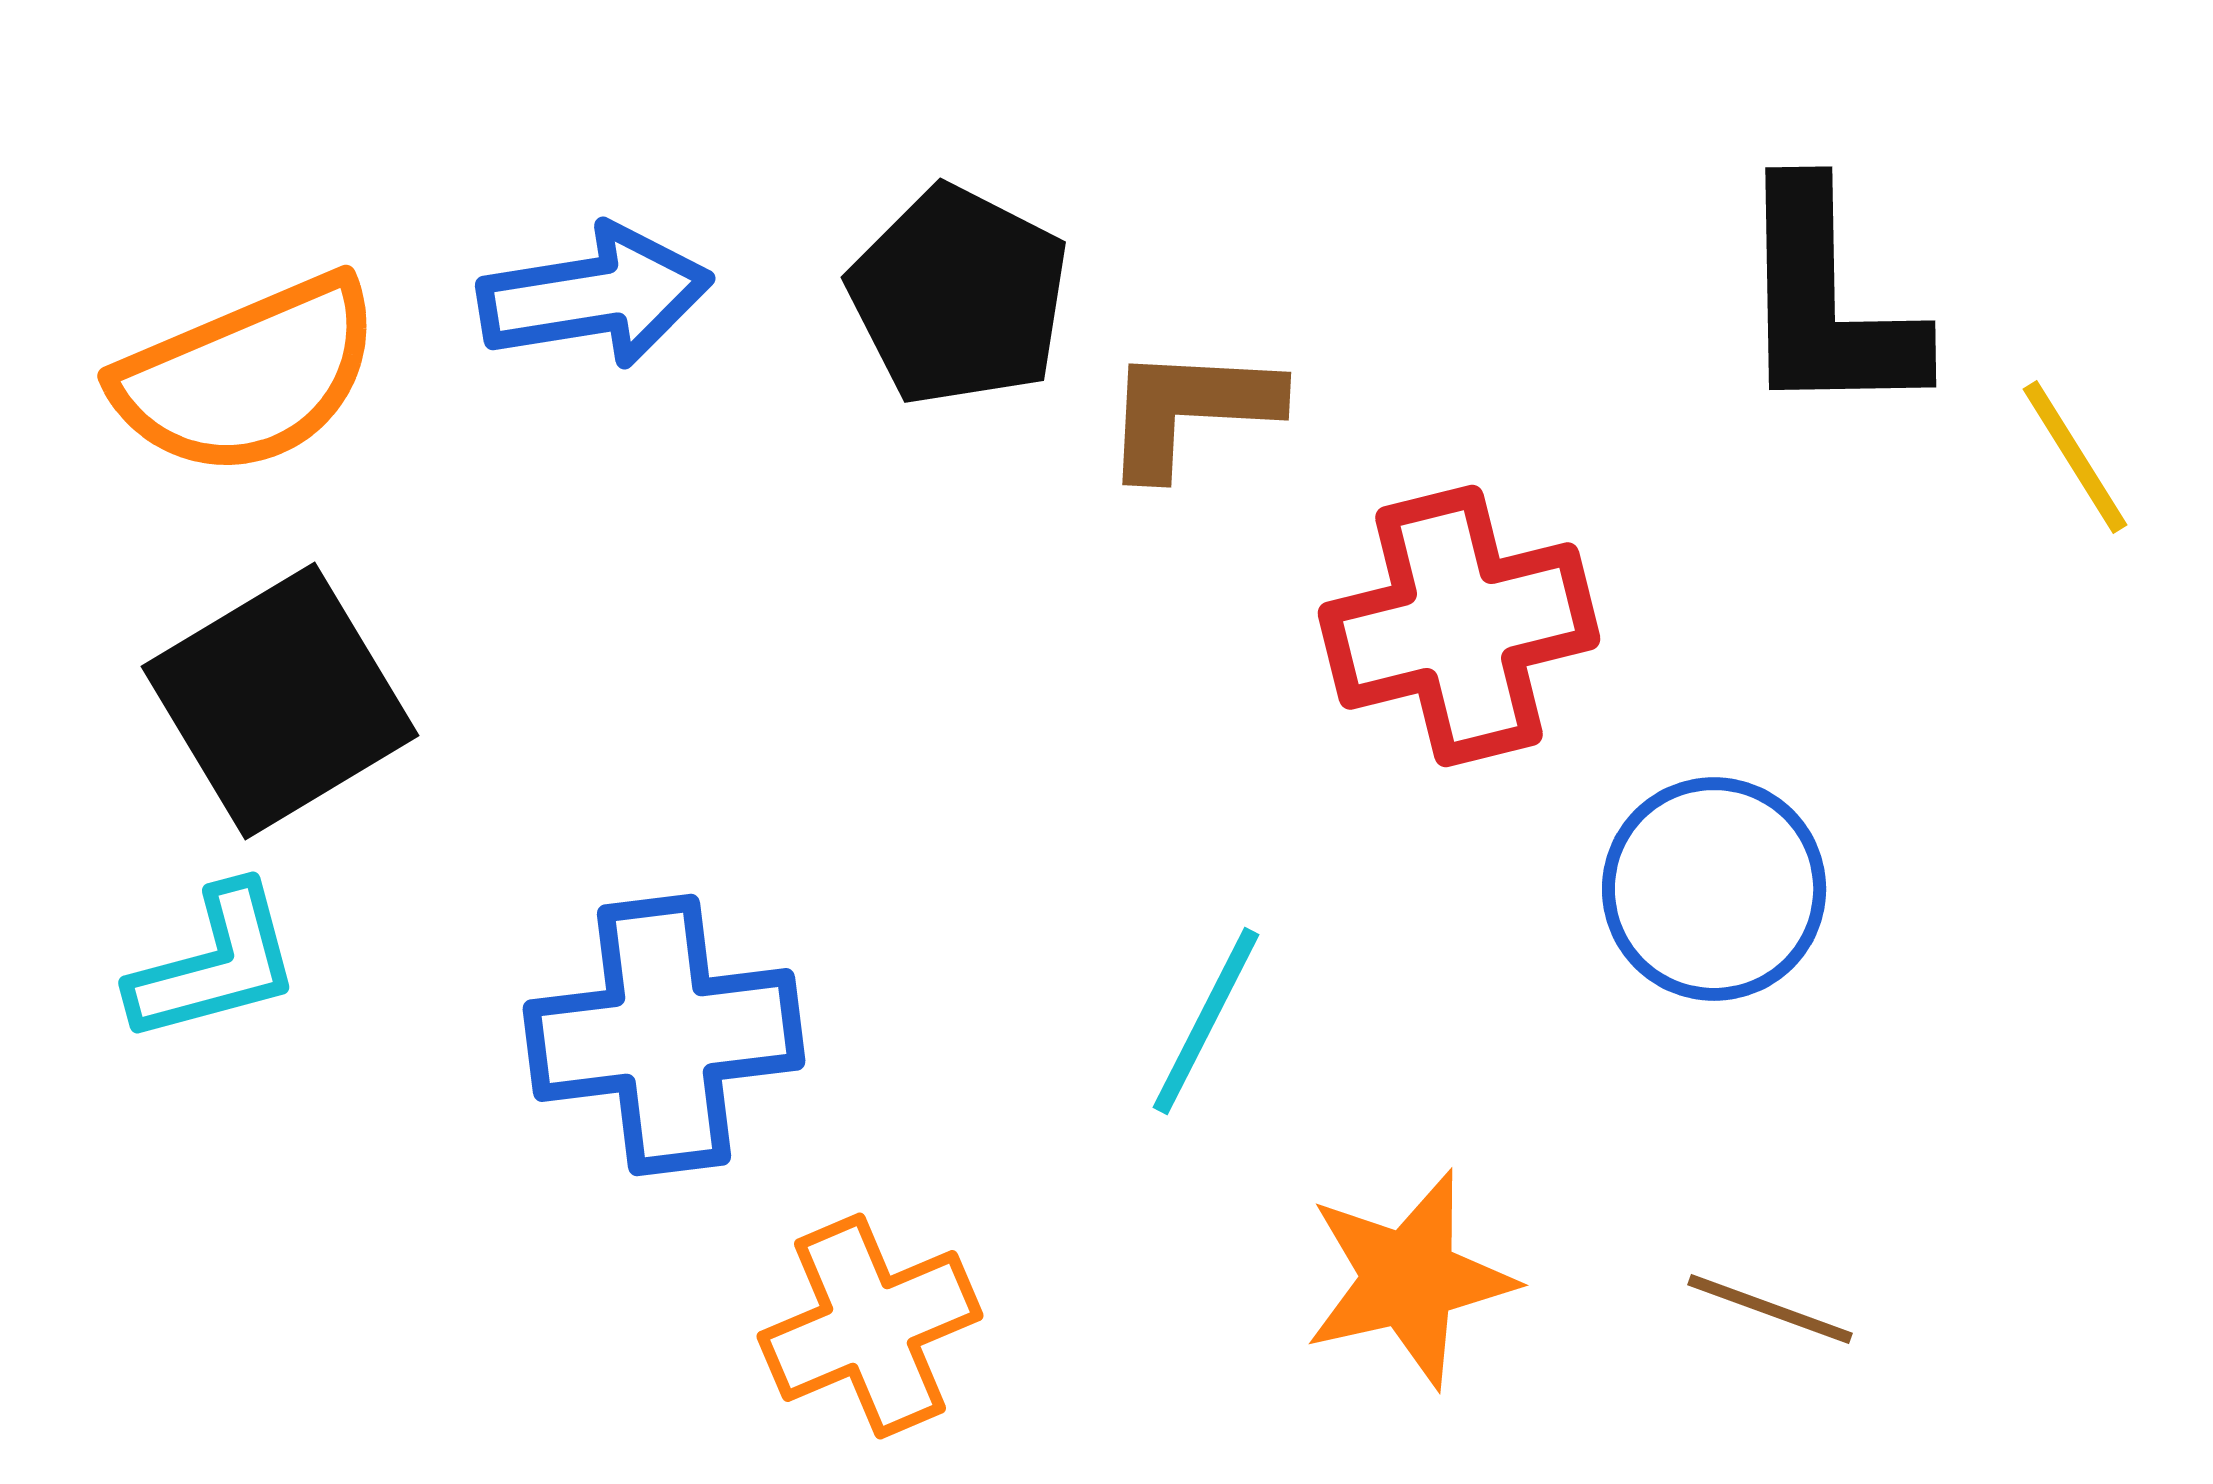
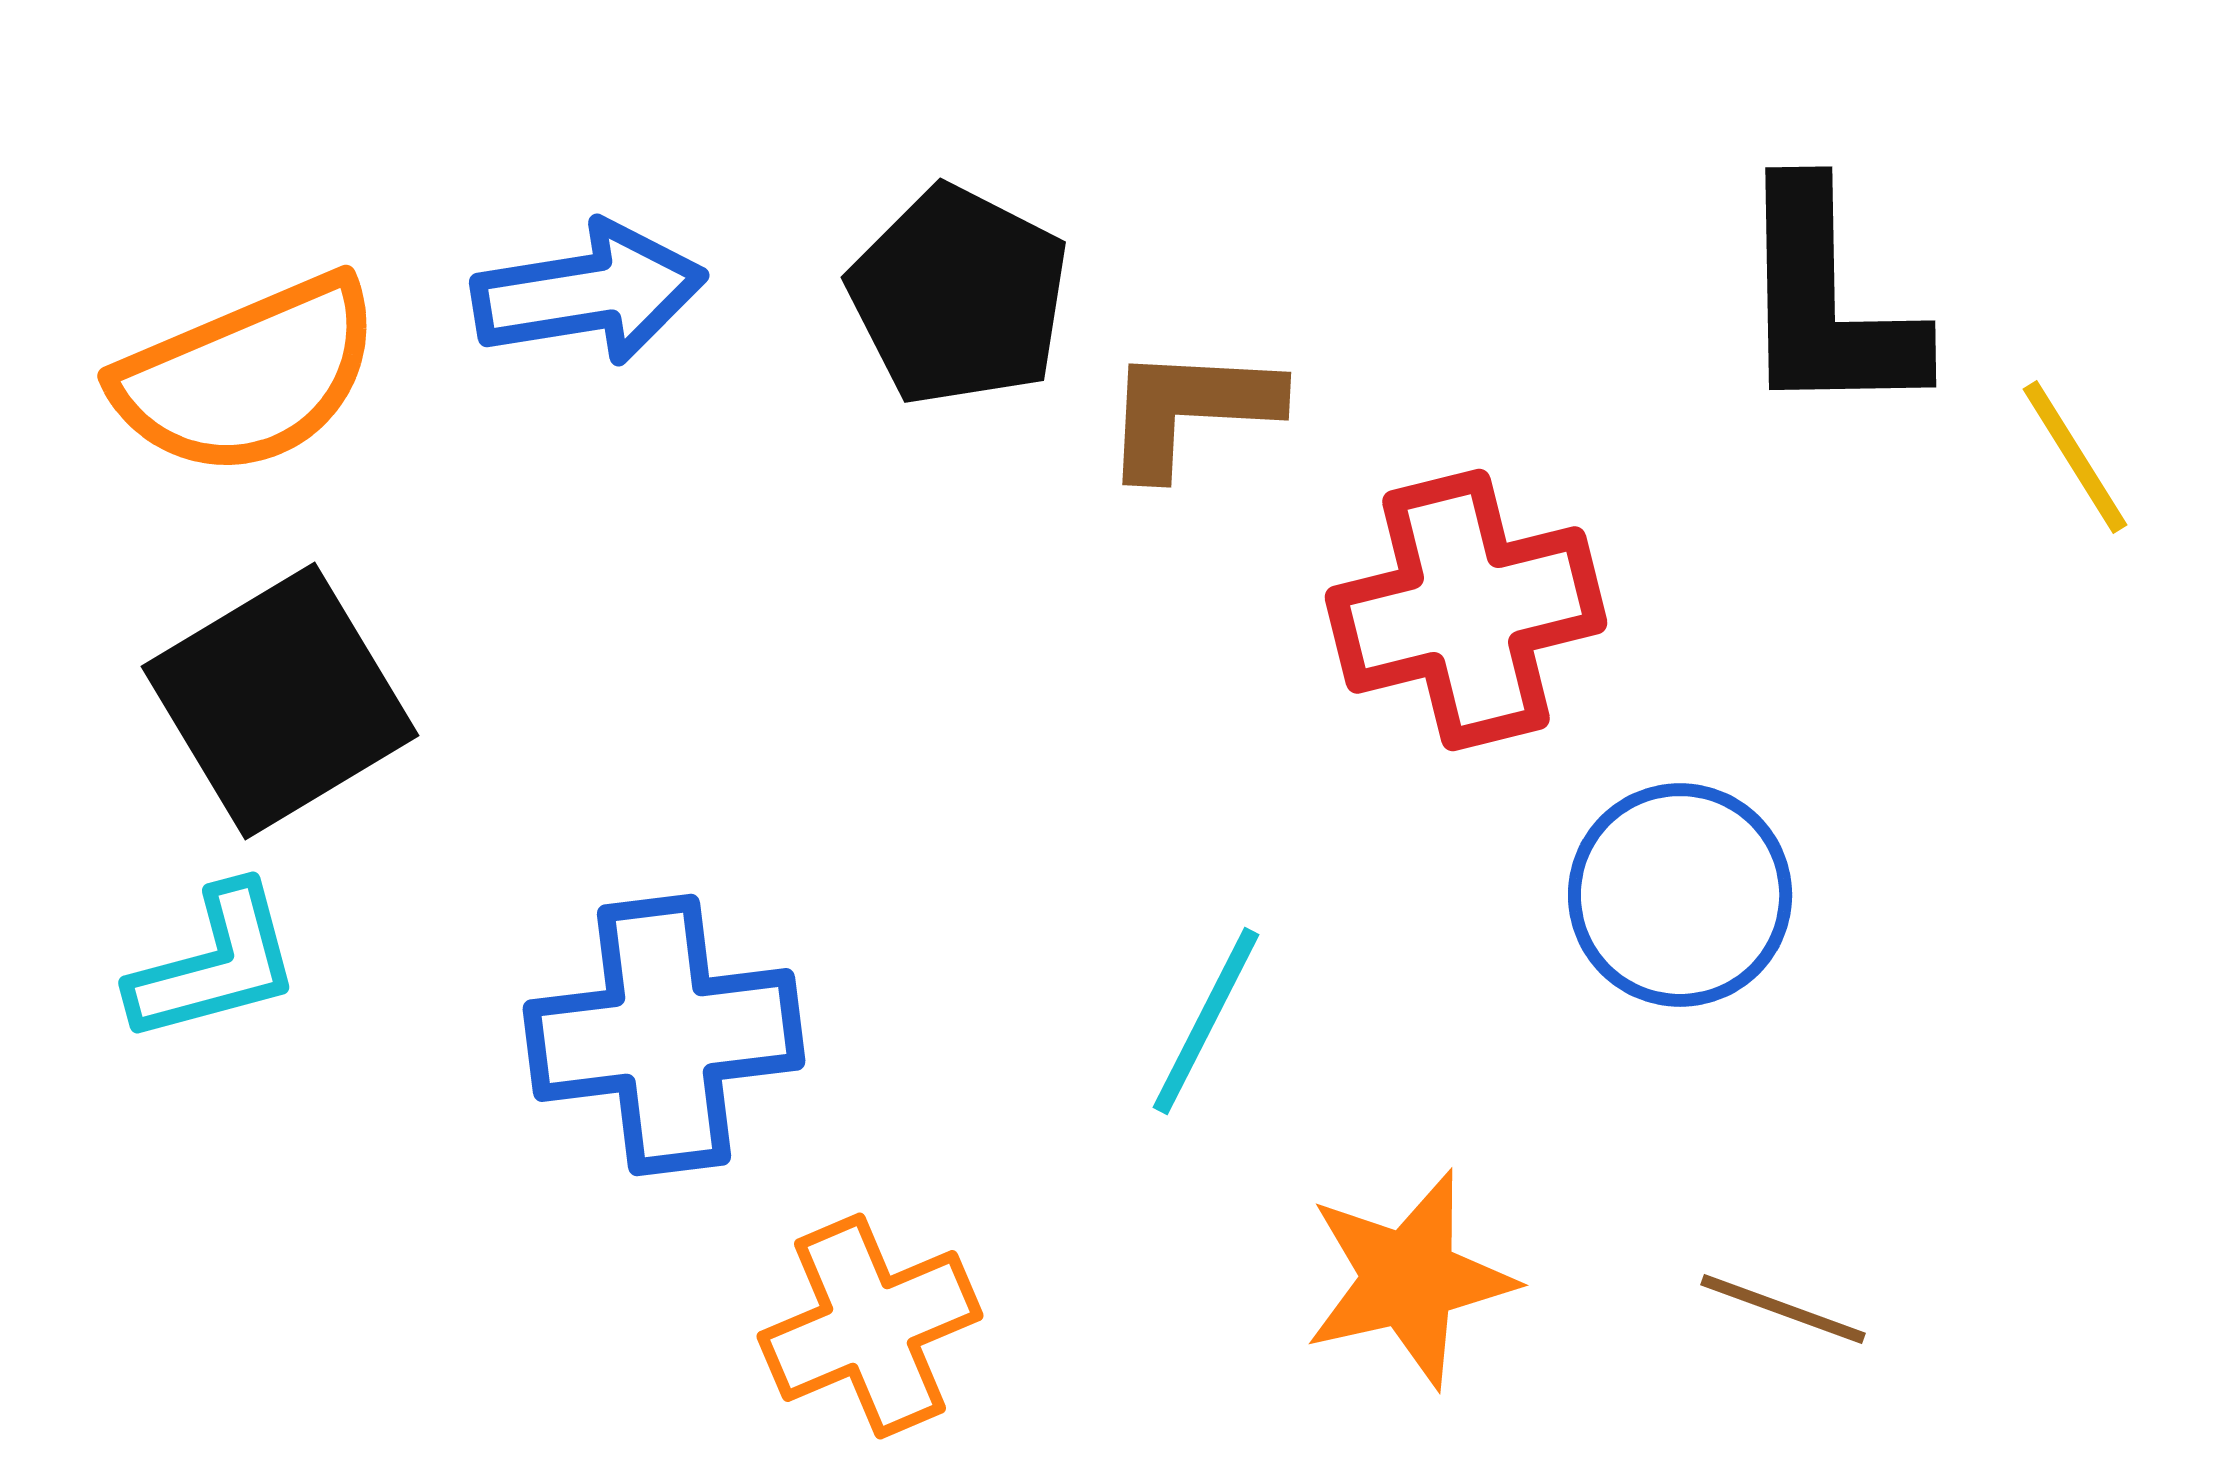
blue arrow: moved 6 px left, 3 px up
red cross: moved 7 px right, 16 px up
blue circle: moved 34 px left, 6 px down
brown line: moved 13 px right
